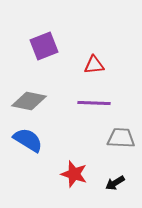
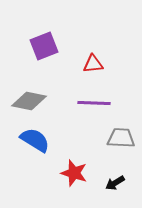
red triangle: moved 1 px left, 1 px up
blue semicircle: moved 7 px right
red star: moved 1 px up
